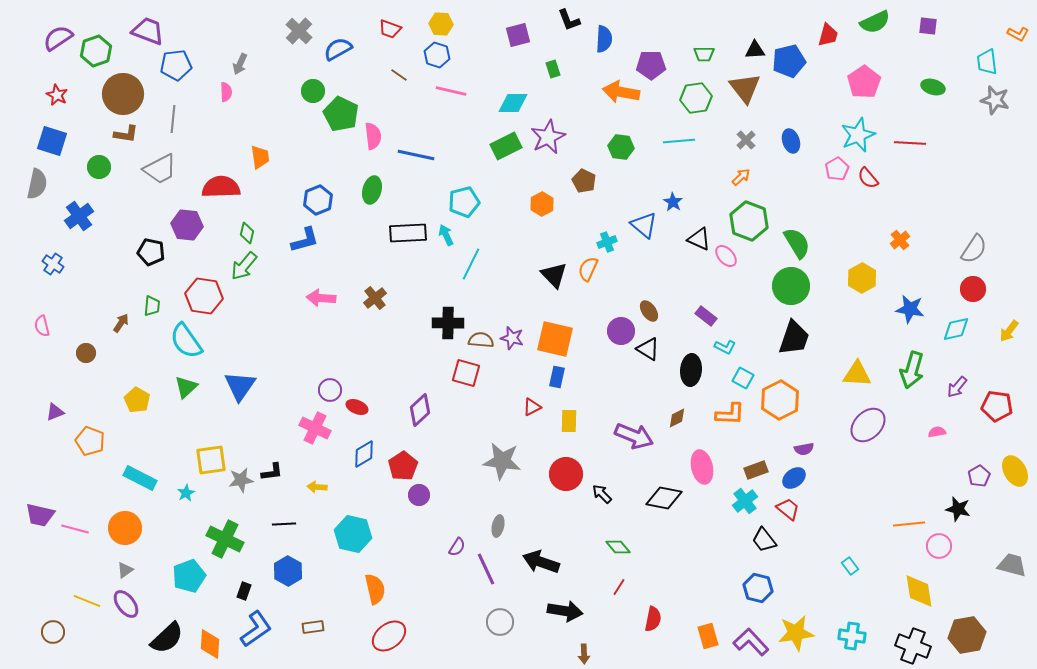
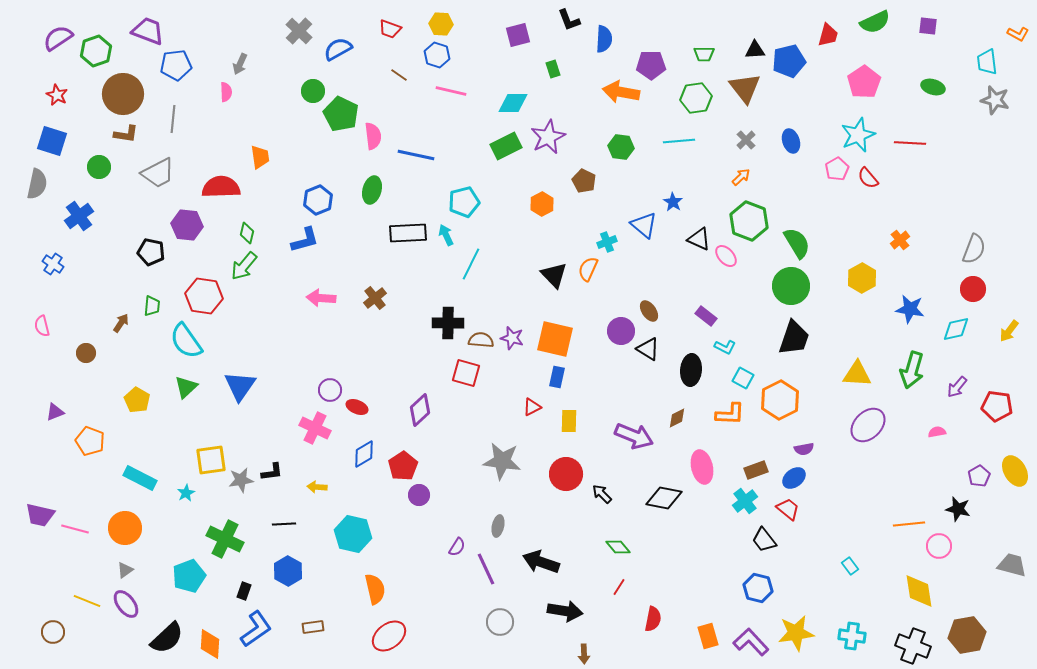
gray trapezoid at (160, 169): moved 2 px left, 4 px down
gray semicircle at (974, 249): rotated 12 degrees counterclockwise
